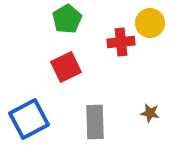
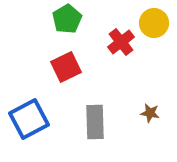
yellow circle: moved 4 px right
red cross: rotated 32 degrees counterclockwise
